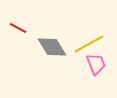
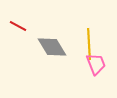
red line: moved 2 px up
yellow line: rotated 64 degrees counterclockwise
